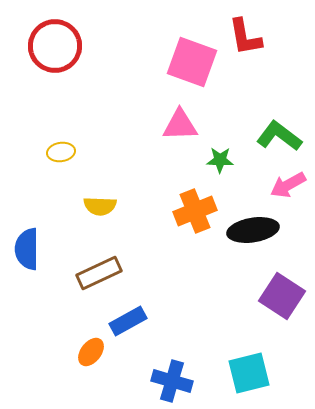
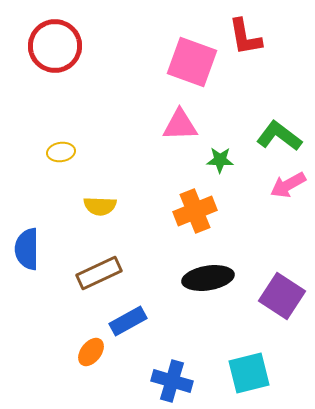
black ellipse: moved 45 px left, 48 px down
